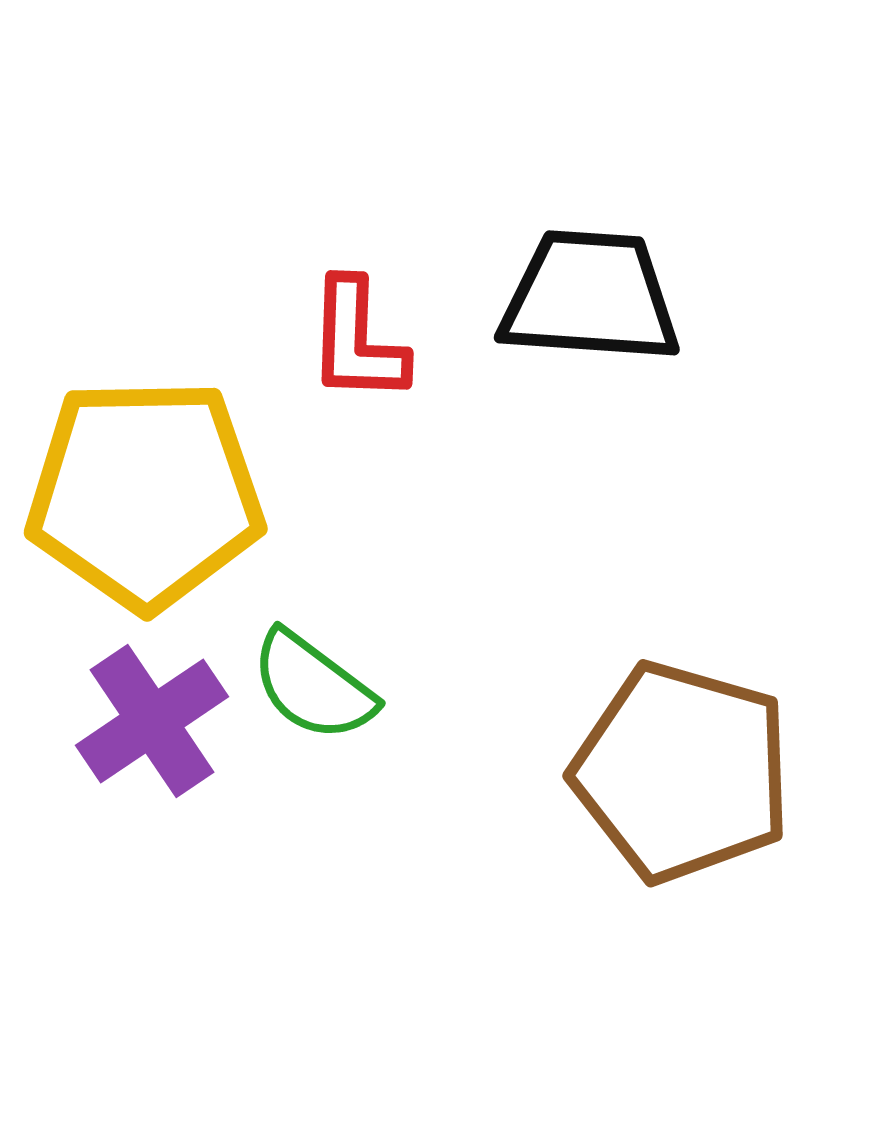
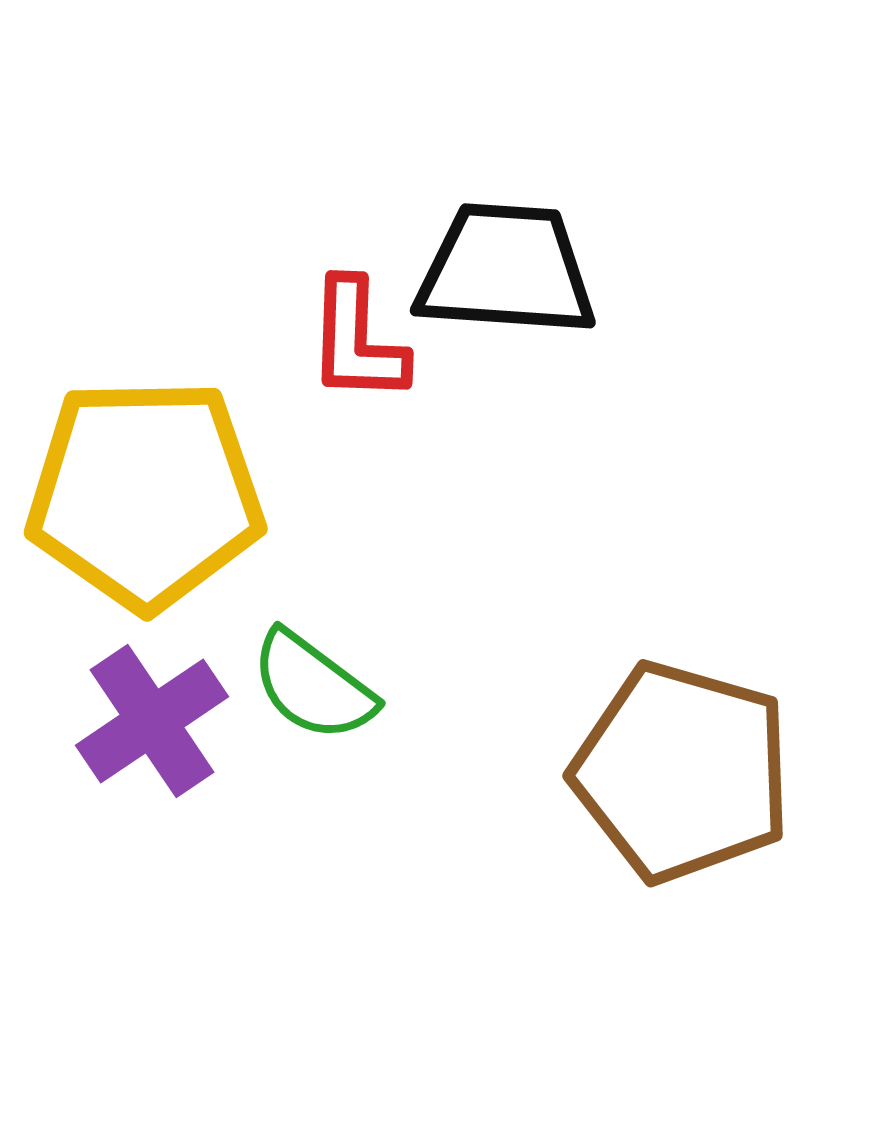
black trapezoid: moved 84 px left, 27 px up
